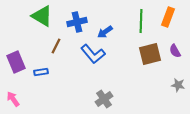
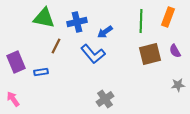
green triangle: moved 2 px right, 2 px down; rotated 20 degrees counterclockwise
gray star: rotated 16 degrees counterclockwise
gray cross: moved 1 px right
